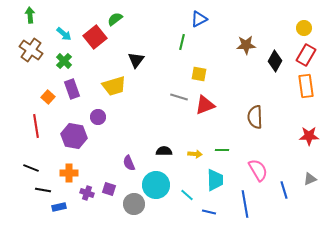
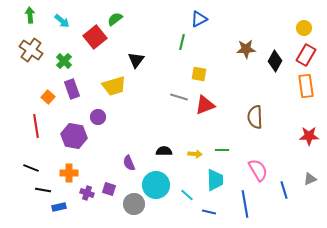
cyan arrow at (64, 34): moved 2 px left, 13 px up
brown star at (246, 45): moved 4 px down
